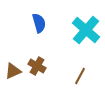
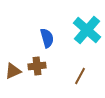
blue semicircle: moved 8 px right, 15 px down
cyan cross: moved 1 px right
brown cross: rotated 36 degrees counterclockwise
